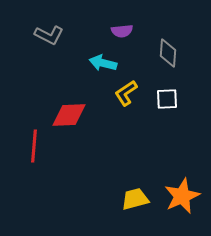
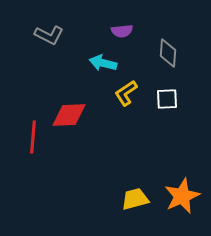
red line: moved 1 px left, 9 px up
